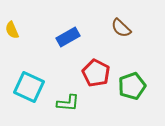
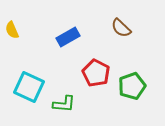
green L-shape: moved 4 px left, 1 px down
